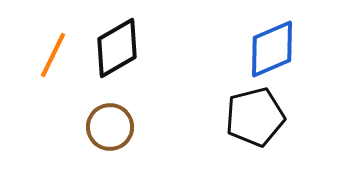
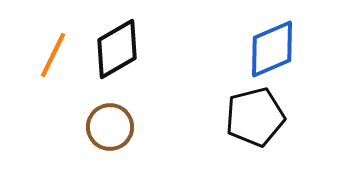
black diamond: moved 1 px down
